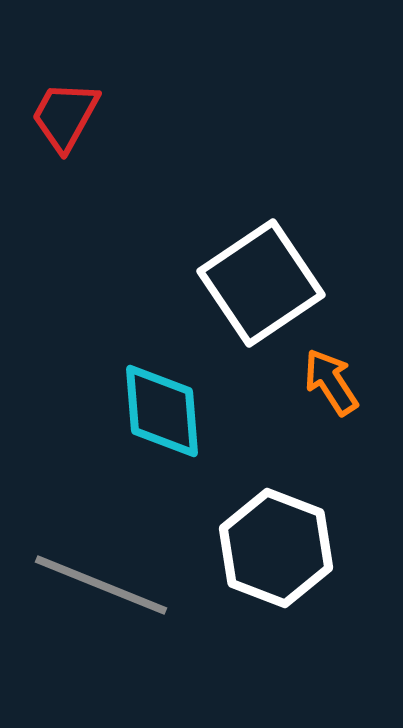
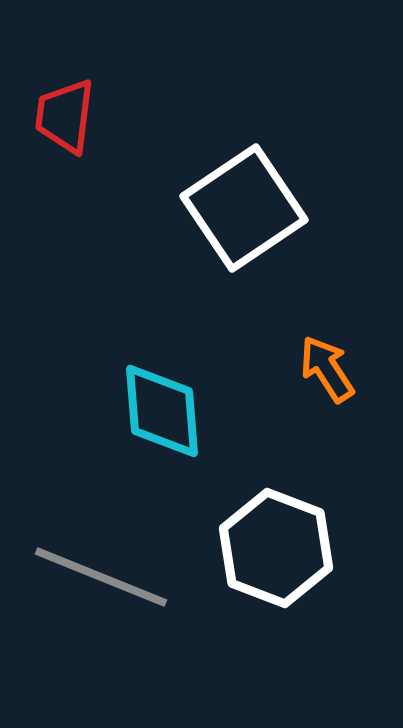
red trapezoid: rotated 22 degrees counterclockwise
white square: moved 17 px left, 75 px up
orange arrow: moved 4 px left, 13 px up
gray line: moved 8 px up
